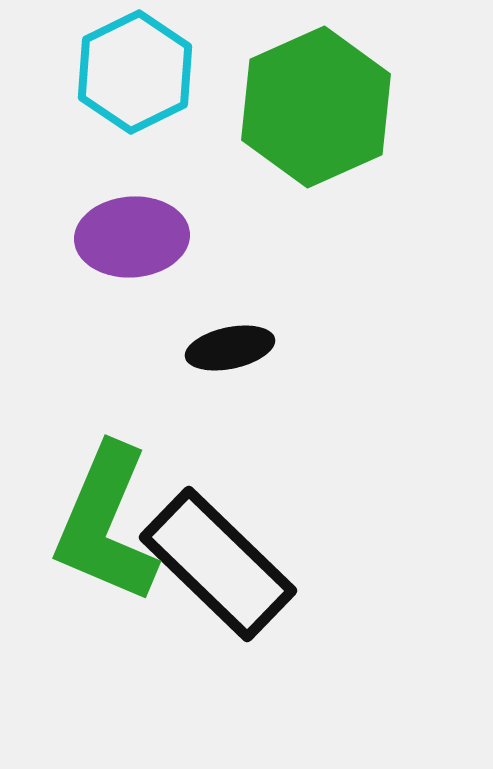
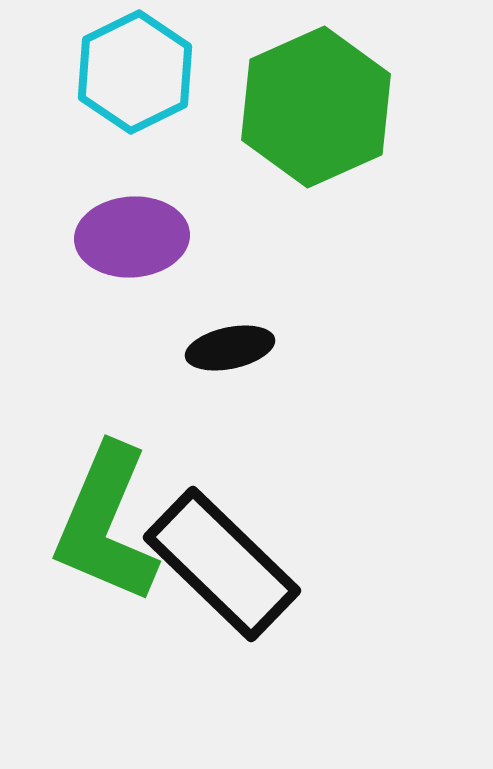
black rectangle: moved 4 px right
